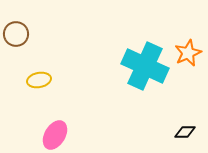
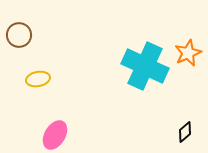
brown circle: moved 3 px right, 1 px down
yellow ellipse: moved 1 px left, 1 px up
black diamond: rotated 40 degrees counterclockwise
